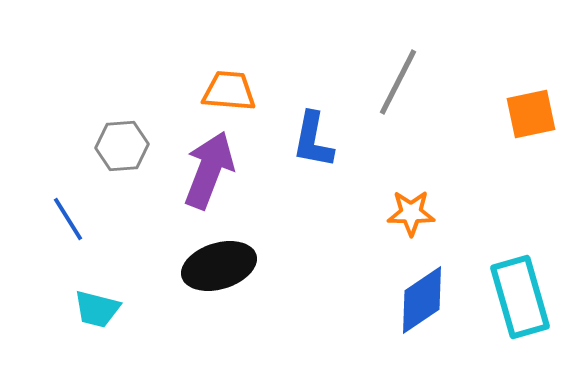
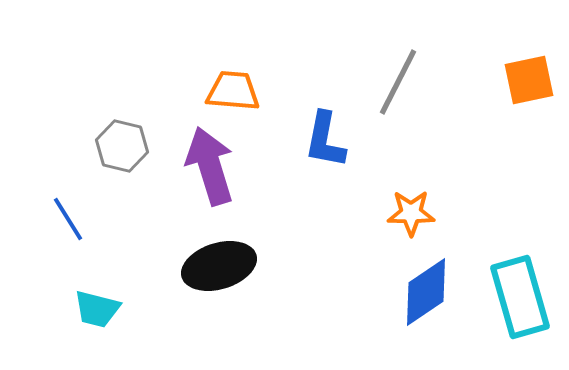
orange trapezoid: moved 4 px right
orange square: moved 2 px left, 34 px up
blue L-shape: moved 12 px right
gray hexagon: rotated 18 degrees clockwise
purple arrow: moved 1 px right, 4 px up; rotated 38 degrees counterclockwise
blue diamond: moved 4 px right, 8 px up
